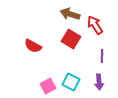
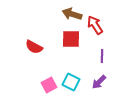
brown arrow: moved 2 px right
red square: rotated 30 degrees counterclockwise
red semicircle: moved 1 px right, 1 px down
purple arrow: rotated 49 degrees clockwise
pink square: moved 1 px right, 1 px up
